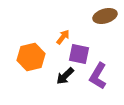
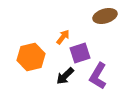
purple square: moved 1 px right, 1 px up; rotated 30 degrees counterclockwise
